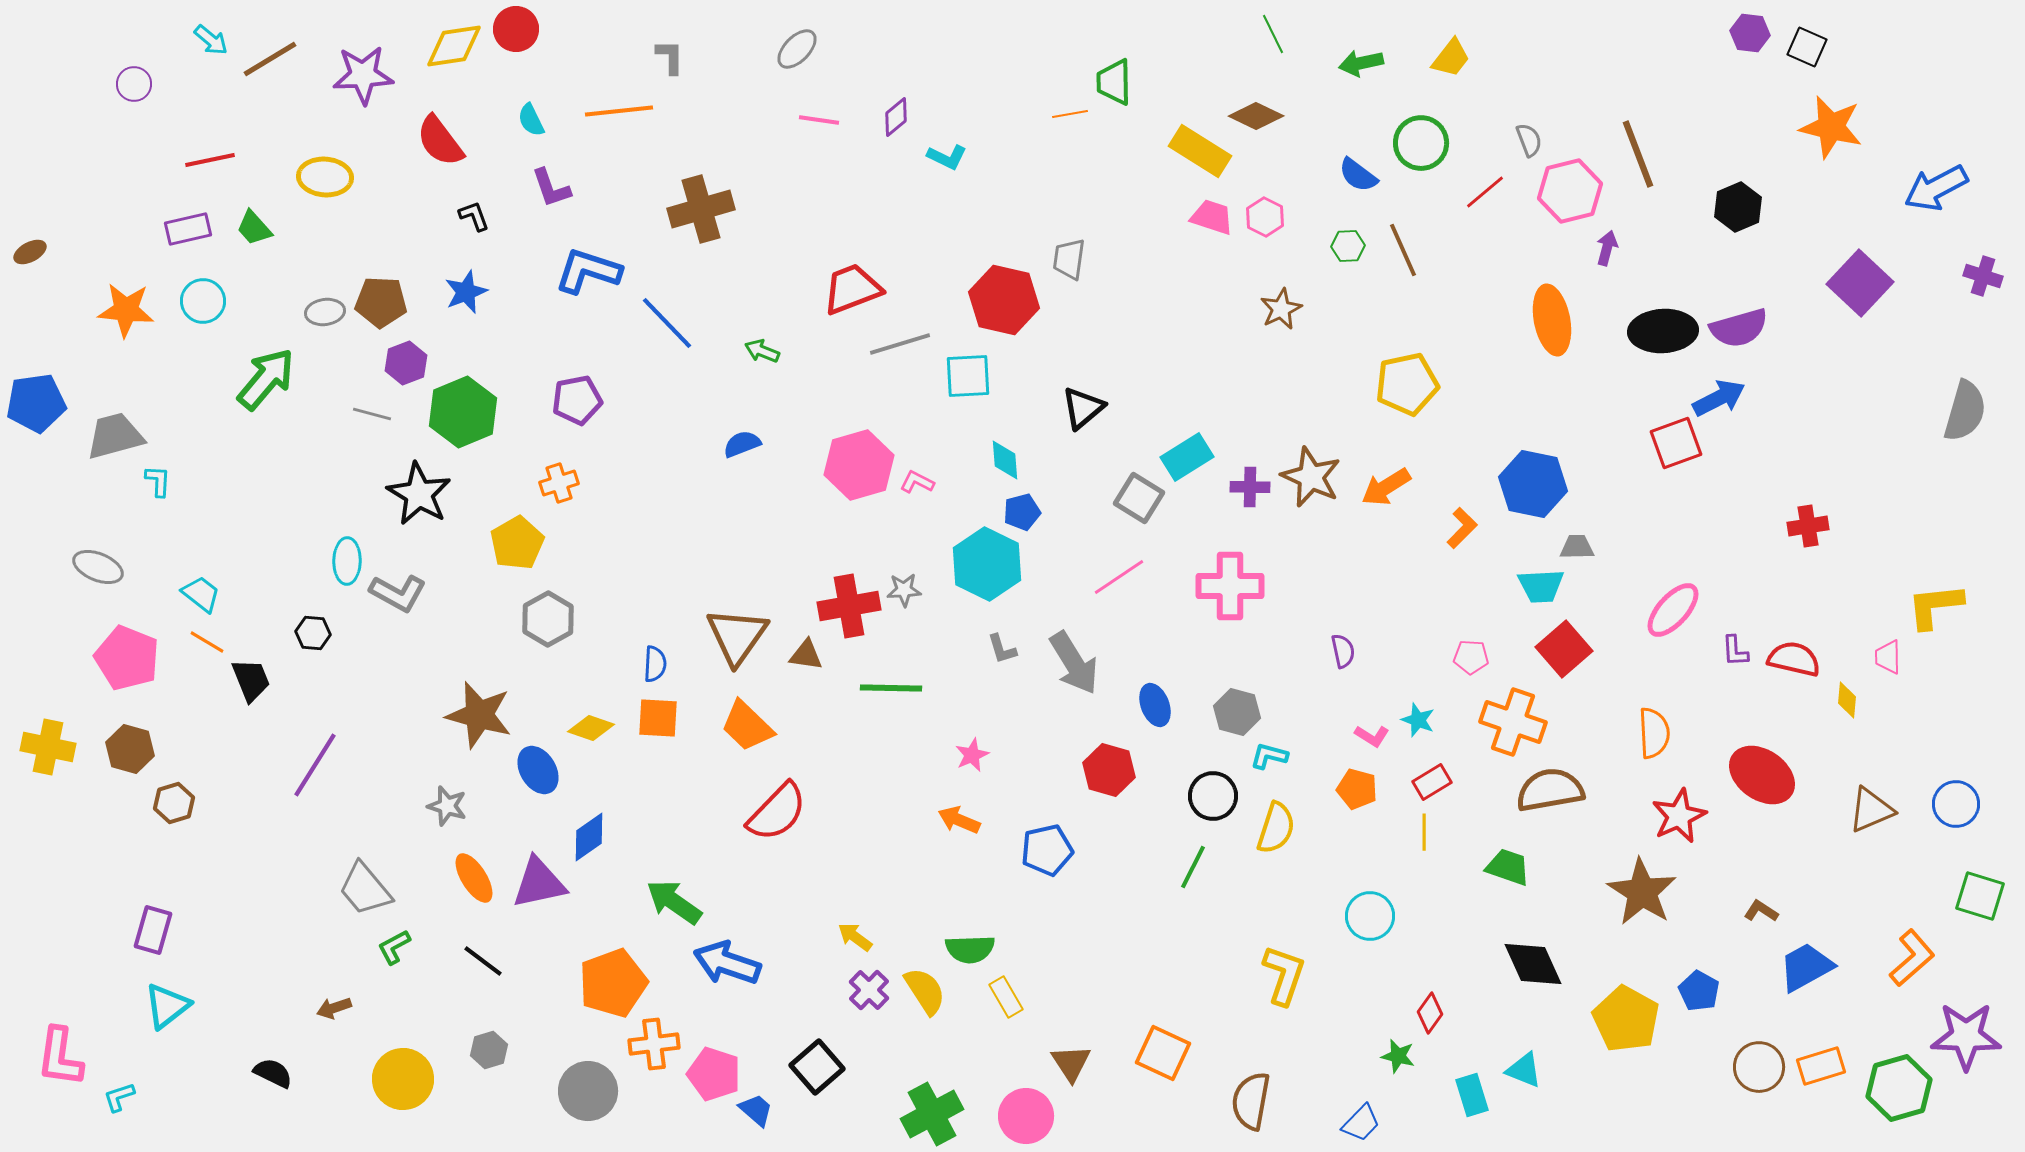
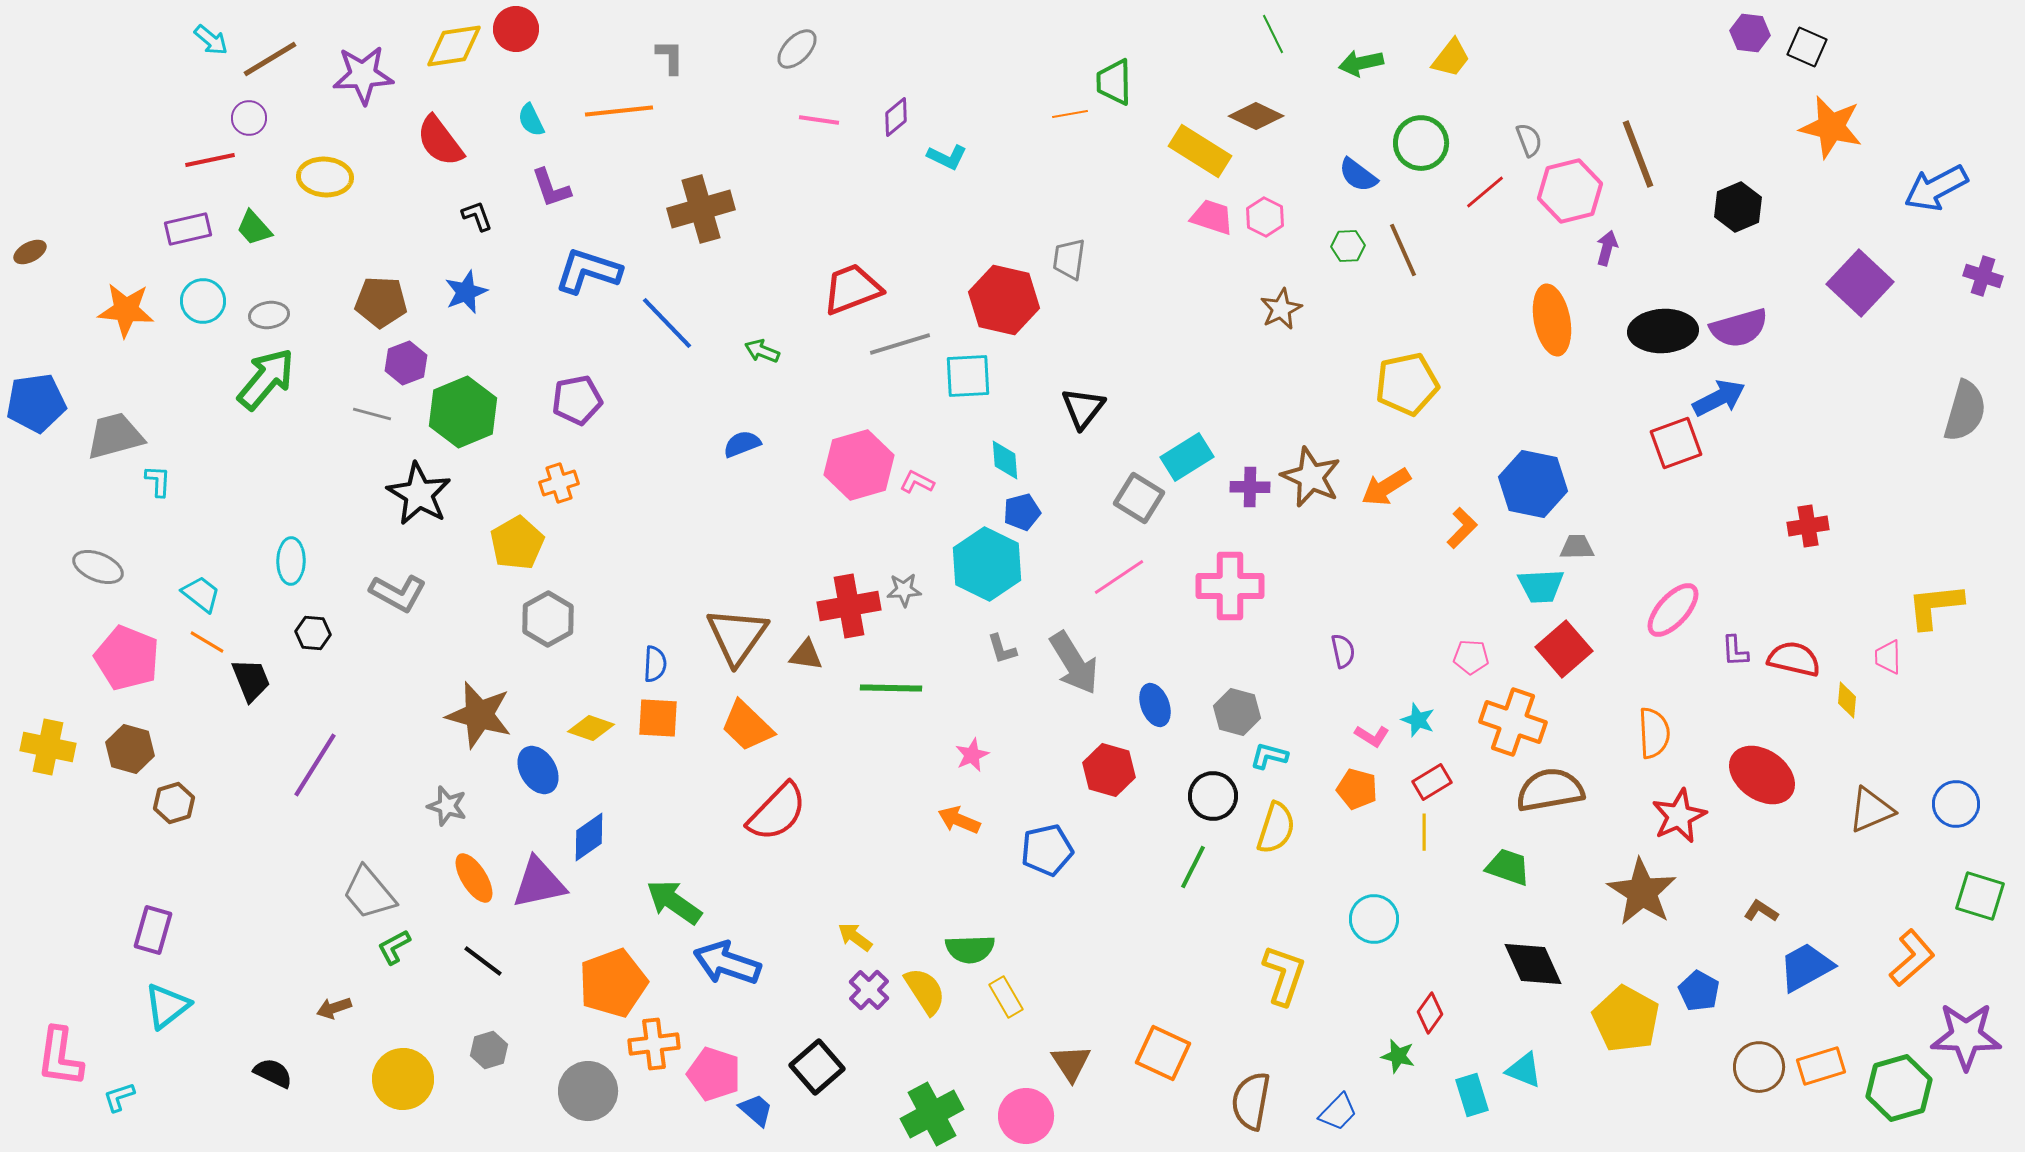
purple circle at (134, 84): moved 115 px right, 34 px down
black L-shape at (474, 216): moved 3 px right
gray ellipse at (325, 312): moved 56 px left, 3 px down
black triangle at (1083, 408): rotated 12 degrees counterclockwise
cyan ellipse at (347, 561): moved 56 px left
gray trapezoid at (365, 889): moved 4 px right, 4 px down
cyan circle at (1370, 916): moved 4 px right, 3 px down
blue trapezoid at (1361, 1123): moved 23 px left, 11 px up
